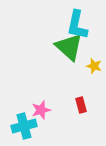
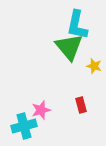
green triangle: rotated 8 degrees clockwise
